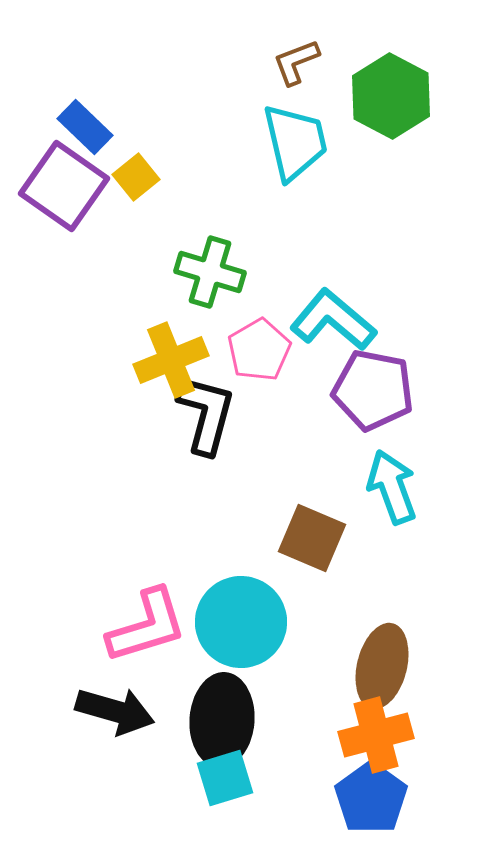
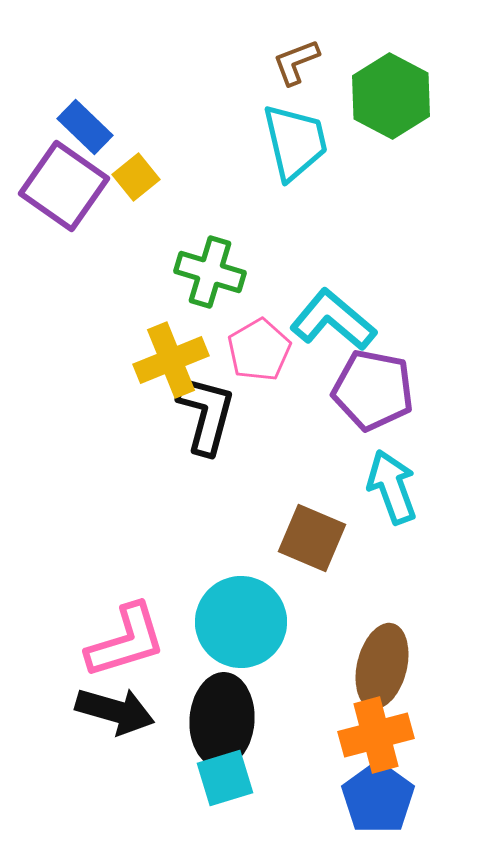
pink L-shape: moved 21 px left, 15 px down
blue pentagon: moved 7 px right
